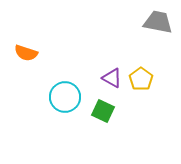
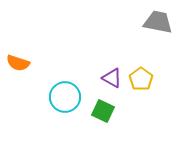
orange semicircle: moved 8 px left, 10 px down
